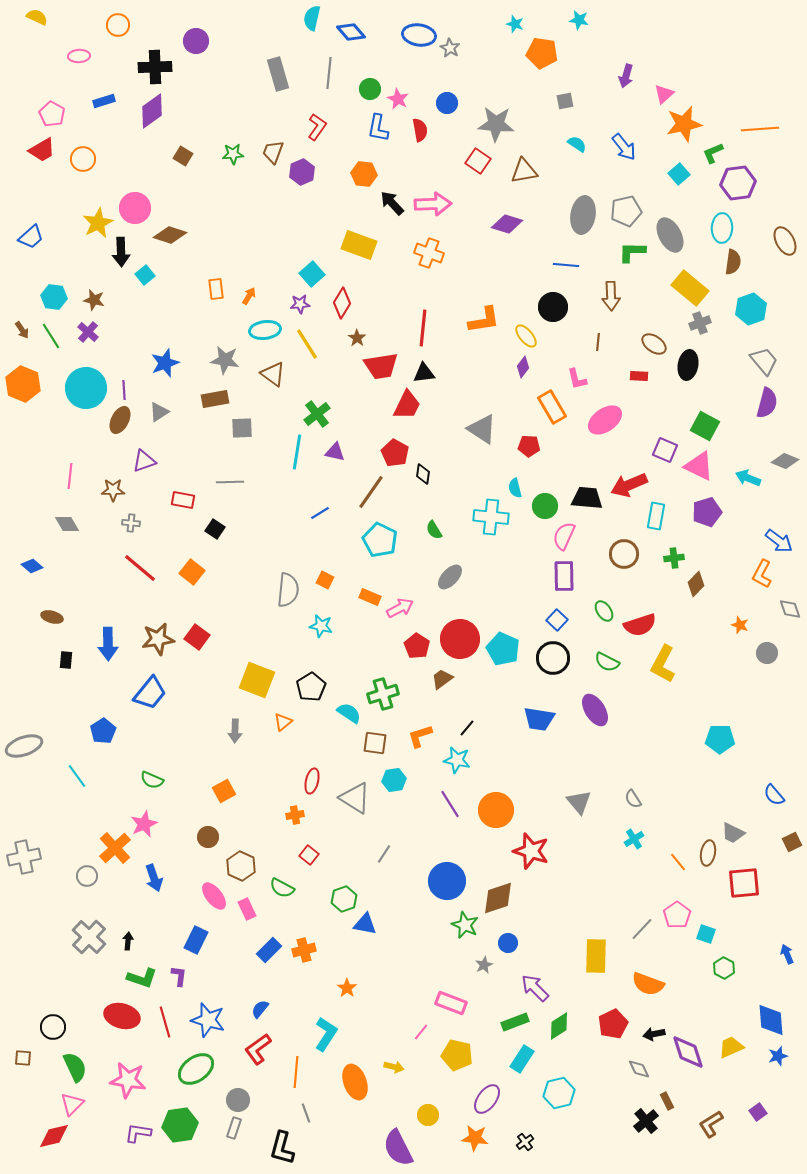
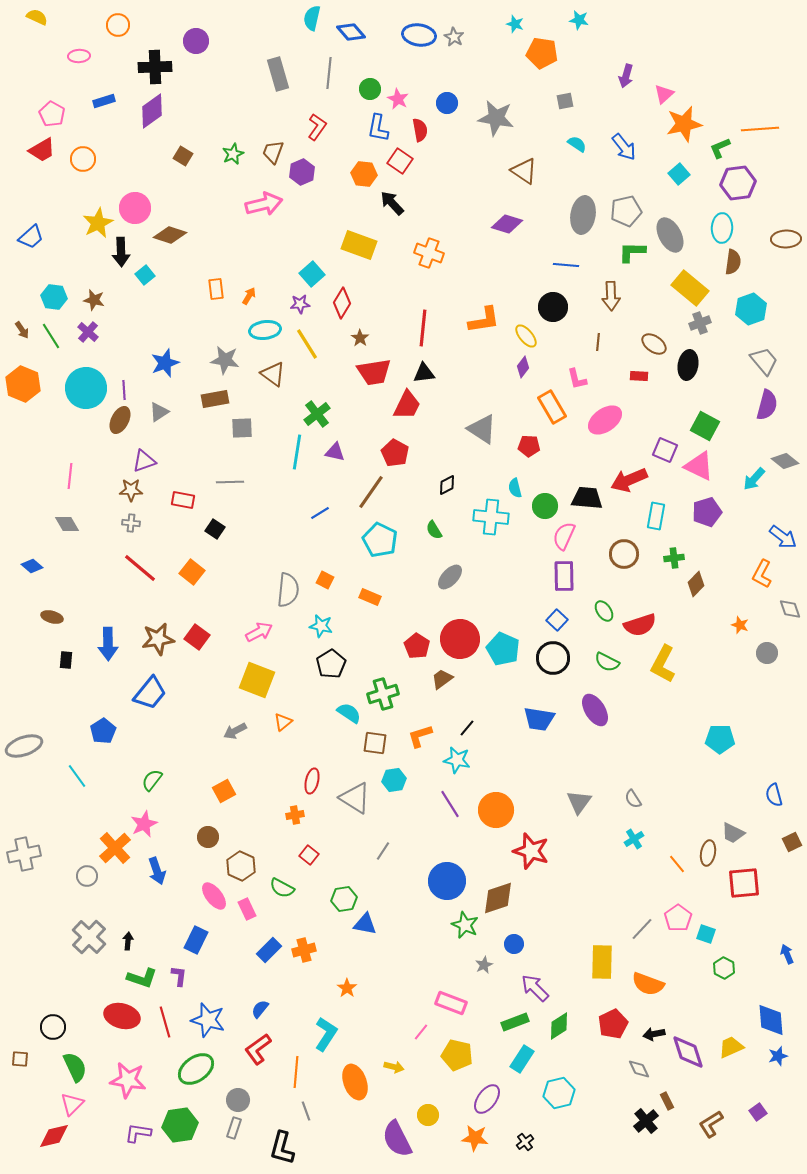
gray star at (450, 48): moved 4 px right, 11 px up
gray star at (496, 124): moved 6 px up; rotated 6 degrees clockwise
green L-shape at (713, 153): moved 7 px right, 5 px up
green star at (233, 154): rotated 20 degrees counterclockwise
red square at (478, 161): moved 78 px left
brown triangle at (524, 171): rotated 44 degrees clockwise
pink arrow at (433, 204): moved 169 px left; rotated 12 degrees counterclockwise
brown ellipse at (785, 241): moved 1 px right, 2 px up; rotated 64 degrees counterclockwise
brown star at (357, 338): moved 3 px right
red trapezoid at (381, 366): moved 7 px left, 6 px down
purple semicircle at (767, 403): moved 2 px down
gray diamond at (785, 461): rotated 16 degrees clockwise
black diamond at (423, 474): moved 24 px right, 11 px down; rotated 55 degrees clockwise
cyan arrow at (748, 478): moved 6 px right, 1 px down; rotated 70 degrees counterclockwise
red arrow at (629, 485): moved 5 px up
brown star at (113, 490): moved 18 px right
blue arrow at (779, 541): moved 4 px right, 4 px up
pink arrow at (400, 608): moved 141 px left, 24 px down
black pentagon at (311, 687): moved 20 px right, 23 px up
gray arrow at (235, 731): rotated 60 degrees clockwise
green semicircle at (152, 780): rotated 105 degrees clockwise
blue semicircle at (774, 795): rotated 25 degrees clockwise
gray triangle at (579, 802): rotated 16 degrees clockwise
gray line at (384, 854): moved 1 px left, 3 px up
gray cross at (24, 857): moved 3 px up
orange line at (678, 862): moved 1 px left, 2 px down
blue arrow at (154, 878): moved 3 px right, 7 px up
green hexagon at (344, 899): rotated 10 degrees clockwise
pink pentagon at (677, 915): moved 1 px right, 3 px down
blue circle at (508, 943): moved 6 px right, 1 px down
yellow rectangle at (596, 956): moved 6 px right, 6 px down
brown square at (23, 1058): moved 3 px left, 1 px down
gray line at (306, 1113): moved 2 px up
purple semicircle at (398, 1148): moved 1 px left, 9 px up
